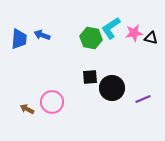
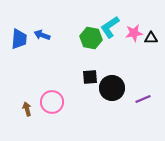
cyan L-shape: moved 1 px left, 1 px up
black triangle: rotated 16 degrees counterclockwise
brown arrow: rotated 48 degrees clockwise
